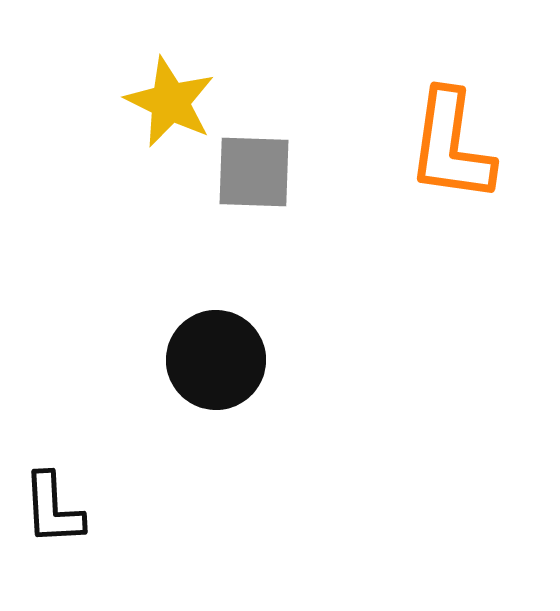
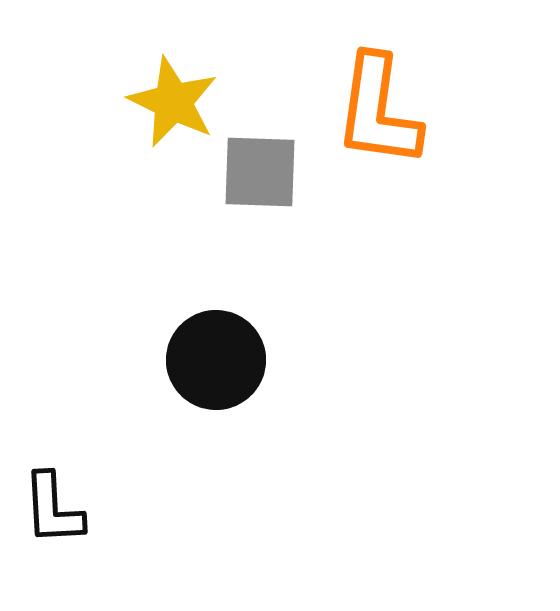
yellow star: moved 3 px right
orange L-shape: moved 73 px left, 35 px up
gray square: moved 6 px right
